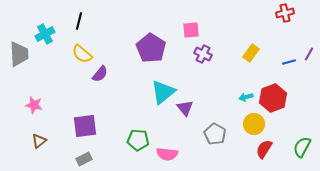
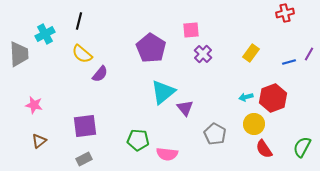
purple cross: rotated 18 degrees clockwise
red semicircle: rotated 66 degrees counterclockwise
